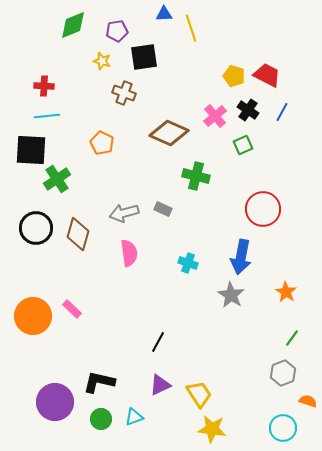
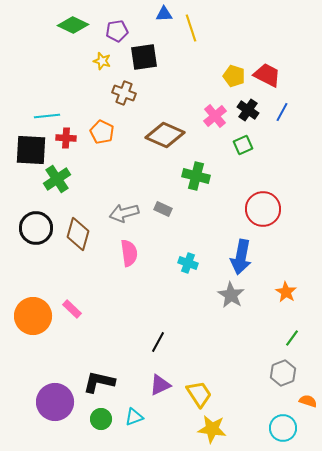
green diamond at (73, 25): rotated 48 degrees clockwise
red cross at (44, 86): moved 22 px right, 52 px down
brown diamond at (169, 133): moved 4 px left, 2 px down
orange pentagon at (102, 143): moved 11 px up
